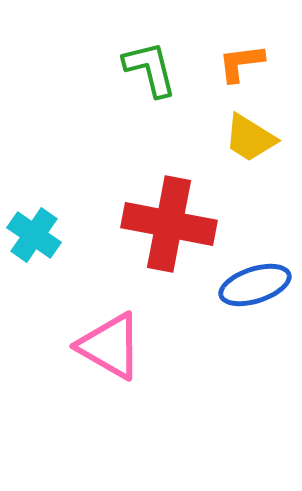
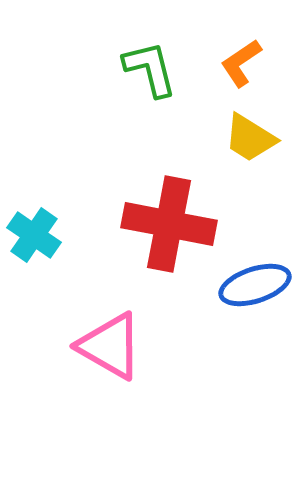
orange L-shape: rotated 27 degrees counterclockwise
